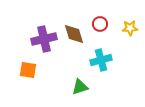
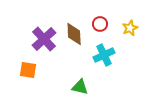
yellow star: rotated 21 degrees counterclockwise
brown diamond: rotated 15 degrees clockwise
purple cross: rotated 30 degrees counterclockwise
cyan cross: moved 3 px right, 5 px up; rotated 10 degrees counterclockwise
green triangle: rotated 30 degrees clockwise
